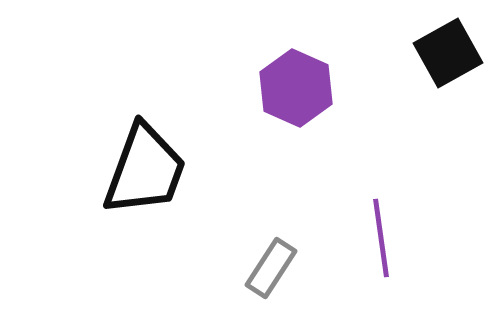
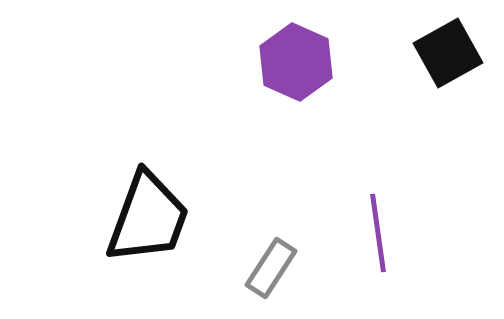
purple hexagon: moved 26 px up
black trapezoid: moved 3 px right, 48 px down
purple line: moved 3 px left, 5 px up
